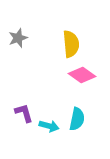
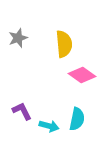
yellow semicircle: moved 7 px left
purple L-shape: moved 2 px left, 2 px up; rotated 10 degrees counterclockwise
